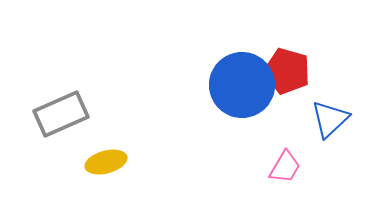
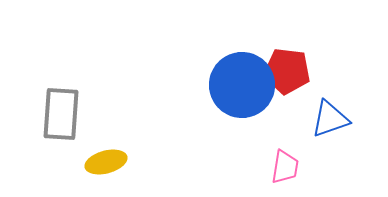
red pentagon: rotated 9 degrees counterclockwise
gray rectangle: rotated 62 degrees counterclockwise
blue triangle: rotated 24 degrees clockwise
pink trapezoid: rotated 21 degrees counterclockwise
